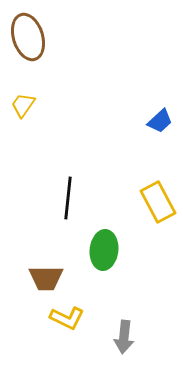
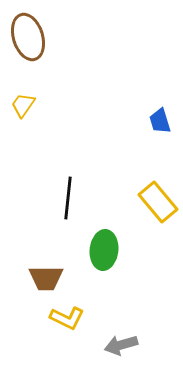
blue trapezoid: rotated 116 degrees clockwise
yellow rectangle: rotated 12 degrees counterclockwise
gray arrow: moved 3 px left, 8 px down; rotated 68 degrees clockwise
